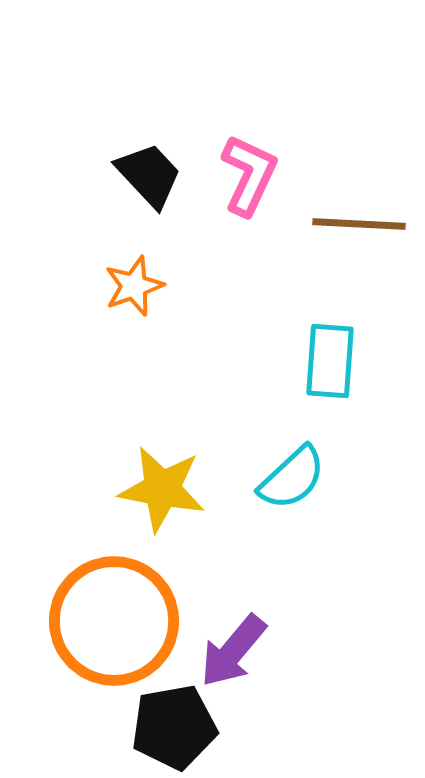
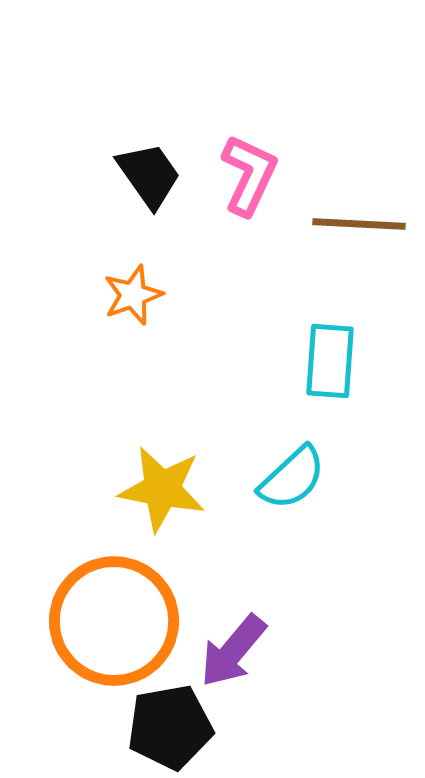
black trapezoid: rotated 8 degrees clockwise
orange star: moved 1 px left, 9 px down
black pentagon: moved 4 px left
